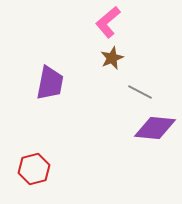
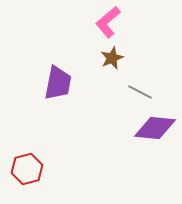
purple trapezoid: moved 8 px right
red hexagon: moved 7 px left
